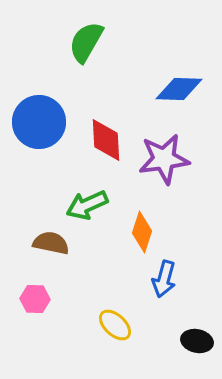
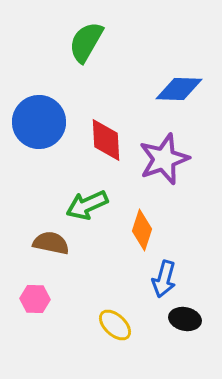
purple star: rotated 12 degrees counterclockwise
orange diamond: moved 2 px up
black ellipse: moved 12 px left, 22 px up
